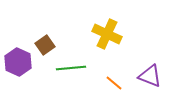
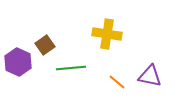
yellow cross: rotated 16 degrees counterclockwise
purple triangle: rotated 10 degrees counterclockwise
orange line: moved 3 px right, 1 px up
